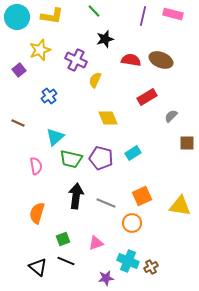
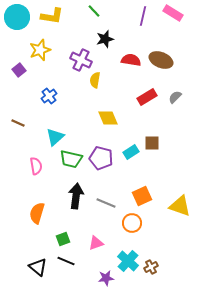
pink rectangle: moved 1 px up; rotated 18 degrees clockwise
purple cross: moved 5 px right
yellow semicircle: rotated 14 degrees counterclockwise
gray semicircle: moved 4 px right, 19 px up
brown square: moved 35 px left
cyan rectangle: moved 2 px left, 1 px up
yellow triangle: rotated 10 degrees clockwise
cyan cross: rotated 20 degrees clockwise
